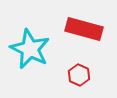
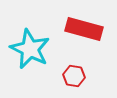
red hexagon: moved 5 px left, 1 px down; rotated 15 degrees counterclockwise
